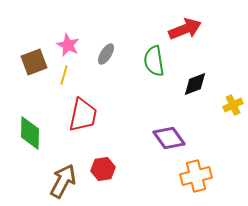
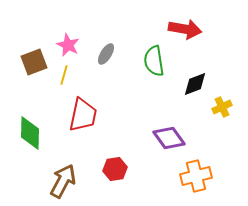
red arrow: rotated 32 degrees clockwise
yellow cross: moved 11 px left, 2 px down
red hexagon: moved 12 px right
